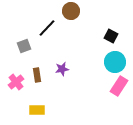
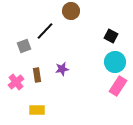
black line: moved 2 px left, 3 px down
pink rectangle: moved 1 px left
